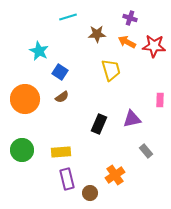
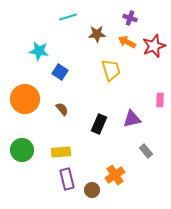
red star: rotated 25 degrees counterclockwise
cyan star: rotated 18 degrees counterclockwise
brown semicircle: moved 12 px down; rotated 96 degrees counterclockwise
brown circle: moved 2 px right, 3 px up
